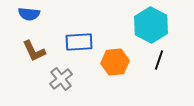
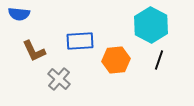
blue semicircle: moved 10 px left
blue rectangle: moved 1 px right, 1 px up
orange hexagon: moved 1 px right, 2 px up
gray cross: moved 2 px left; rotated 10 degrees counterclockwise
